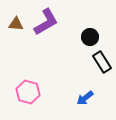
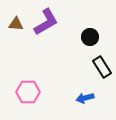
black rectangle: moved 5 px down
pink hexagon: rotated 15 degrees counterclockwise
blue arrow: rotated 24 degrees clockwise
